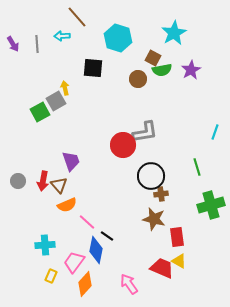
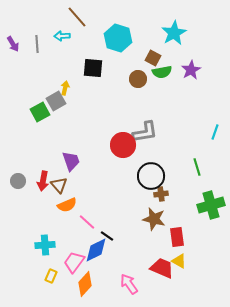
green semicircle: moved 2 px down
yellow arrow: rotated 24 degrees clockwise
blue diamond: rotated 52 degrees clockwise
